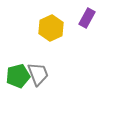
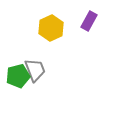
purple rectangle: moved 2 px right, 3 px down
gray trapezoid: moved 3 px left, 4 px up
